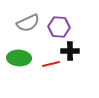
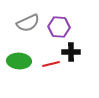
black cross: moved 1 px right, 1 px down
green ellipse: moved 3 px down
